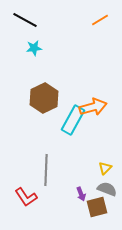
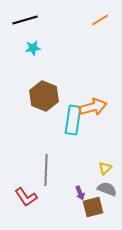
black line: rotated 45 degrees counterclockwise
cyan star: moved 1 px left
brown hexagon: moved 2 px up; rotated 12 degrees counterclockwise
cyan rectangle: rotated 20 degrees counterclockwise
purple arrow: moved 1 px left, 1 px up
brown square: moved 4 px left
